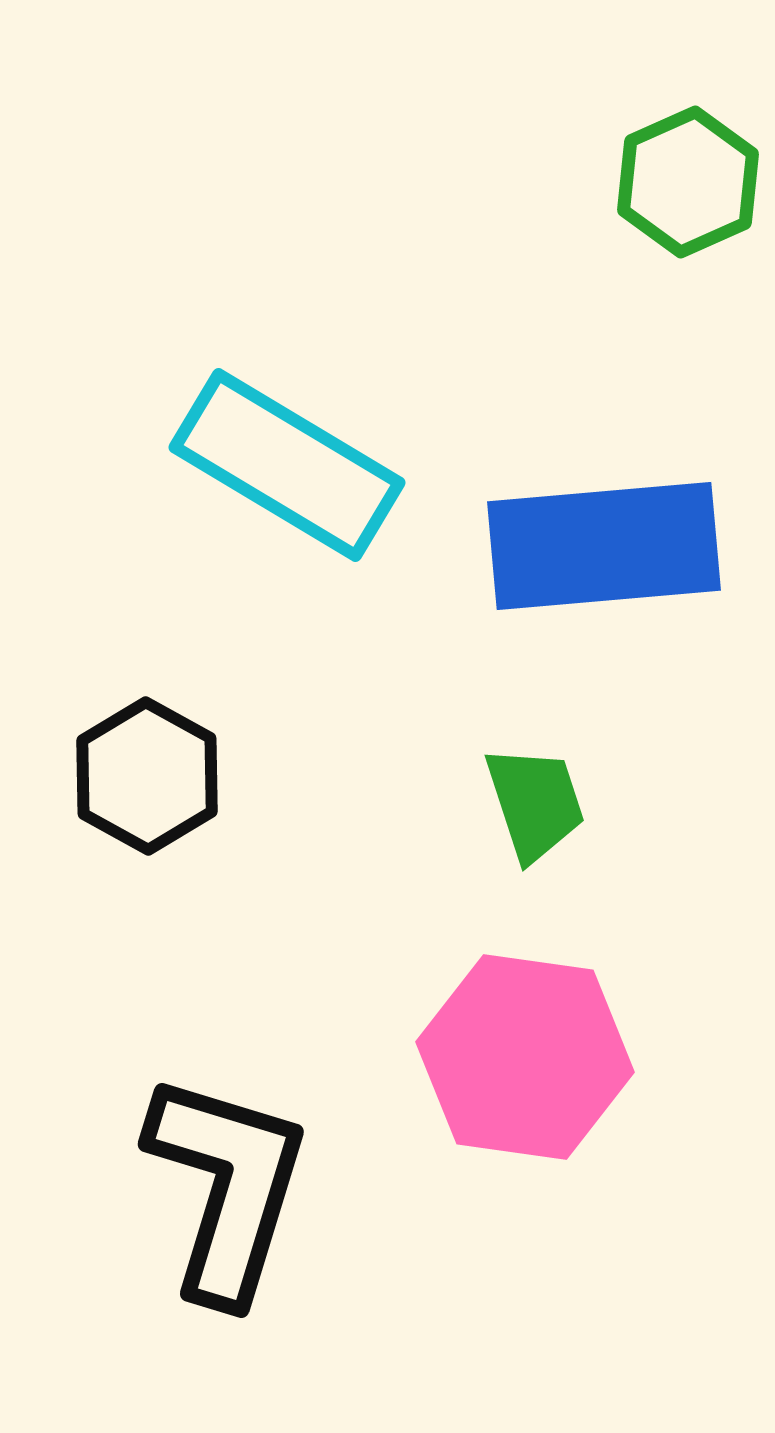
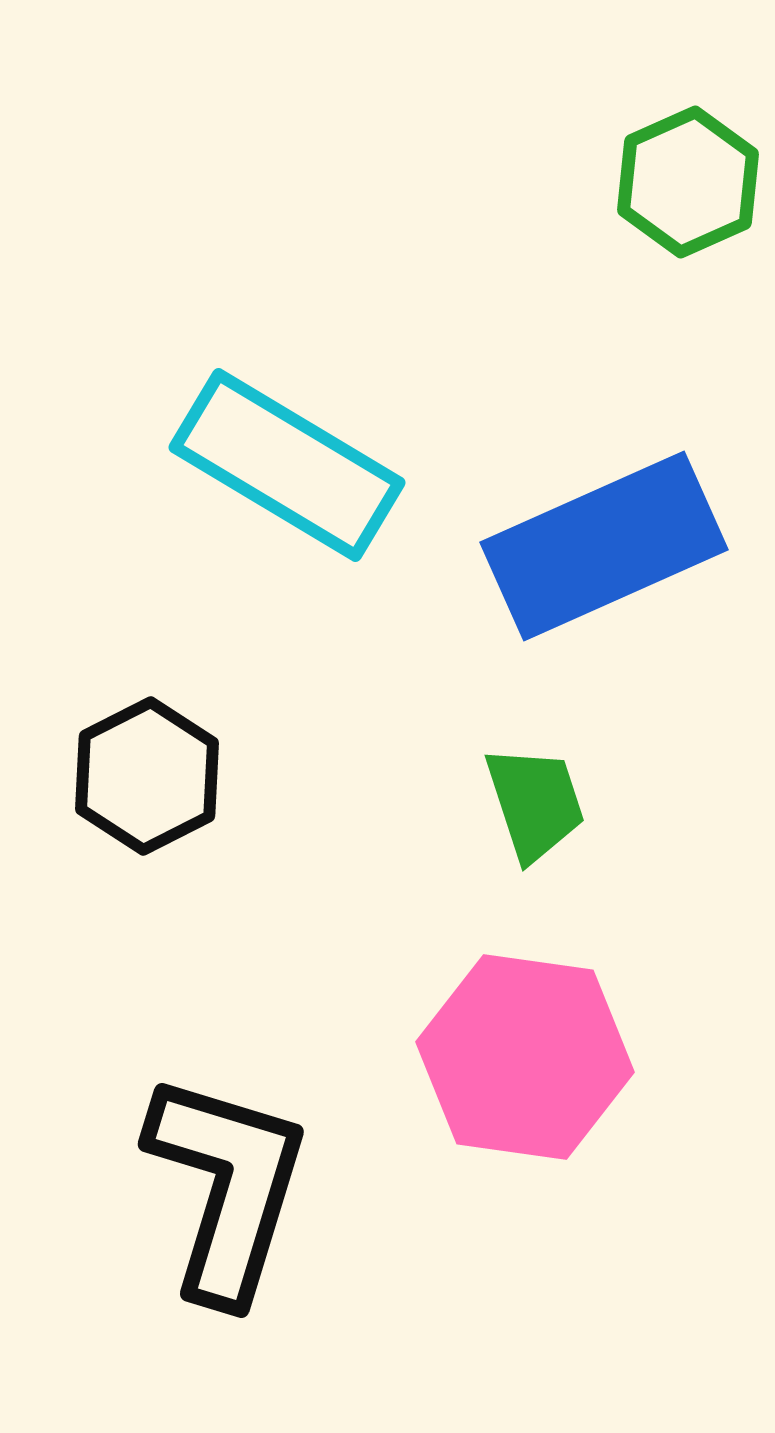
blue rectangle: rotated 19 degrees counterclockwise
black hexagon: rotated 4 degrees clockwise
